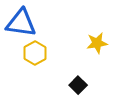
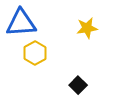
blue triangle: rotated 12 degrees counterclockwise
yellow star: moved 10 px left, 15 px up
